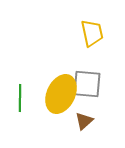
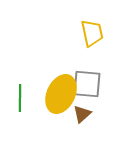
brown triangle: moved 2 px left, 7 px up
